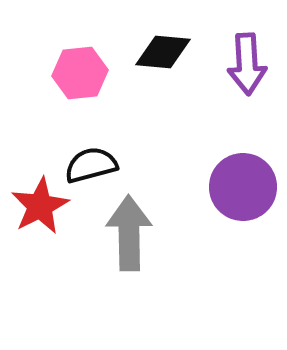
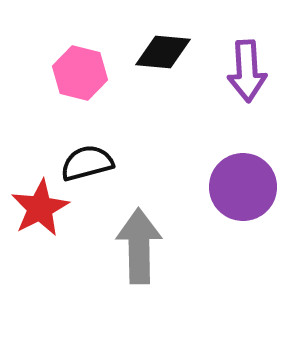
purple arrow: moved 7 px down
pink hexagon: rotated 20 degrees clockwise
black semicircle: moved 4 px left, 2 px up
red star: moved 2 px down
gray arrow: moved 10 px right, 13 px down
